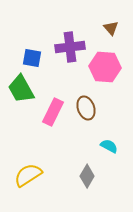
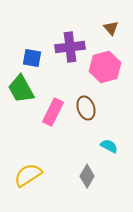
pink hexagon: rotated 20 degrees counterclockwise
